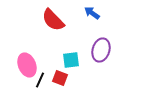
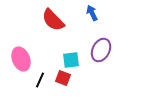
blue arrow: rotated 28 degrees clockwise
purple ellipse: rotated 10 degrees clockwise
pink ellipse: moved 6 px left, 6 px up
red square: moved 3 px right
